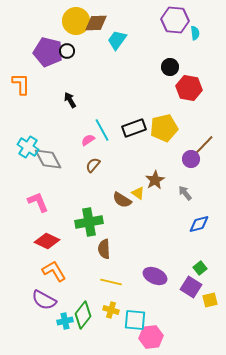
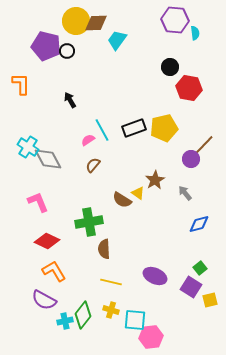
purple pentagon at (48, 52): moved 2 px left, 6 px up
